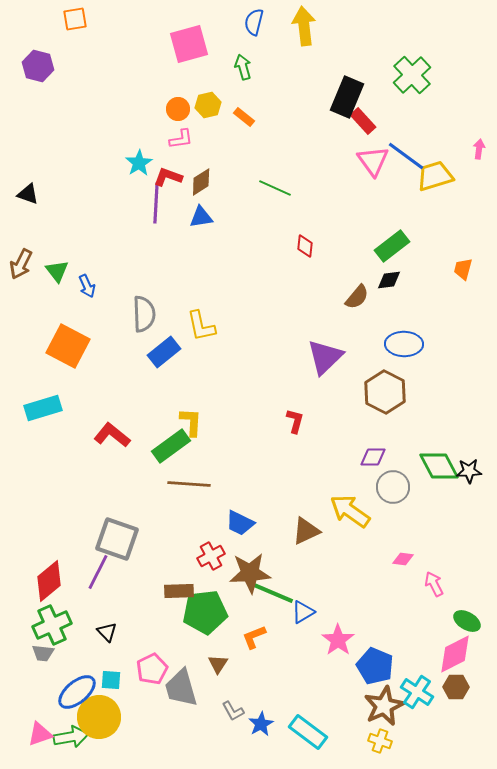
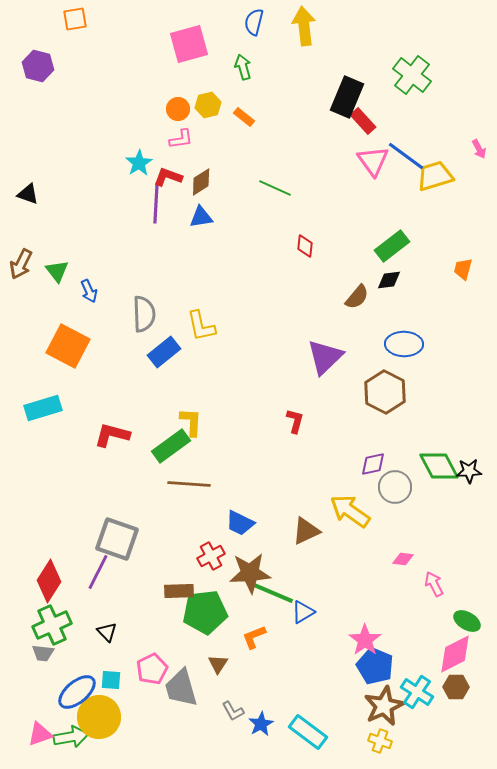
green cross at (412, 75): rotated 9 degrees counterclockwise
pink arrow at (479, 149): rotated 144 degrees clockwise
blue arrow at (87, 286): moved 2 px right, 5 px down
red L-shape at (112, 435): rotated 24 degrees counterclockwise
purple diamond at (373, 457): moved 7 px down; rotated 12 degrees counterclockwise
gray circle at (393, 487): moved 2 px right
red diamond at (49, 581): rotated 18 degrees counterclockwise
pink star at (338, 640): moved 27 px right
